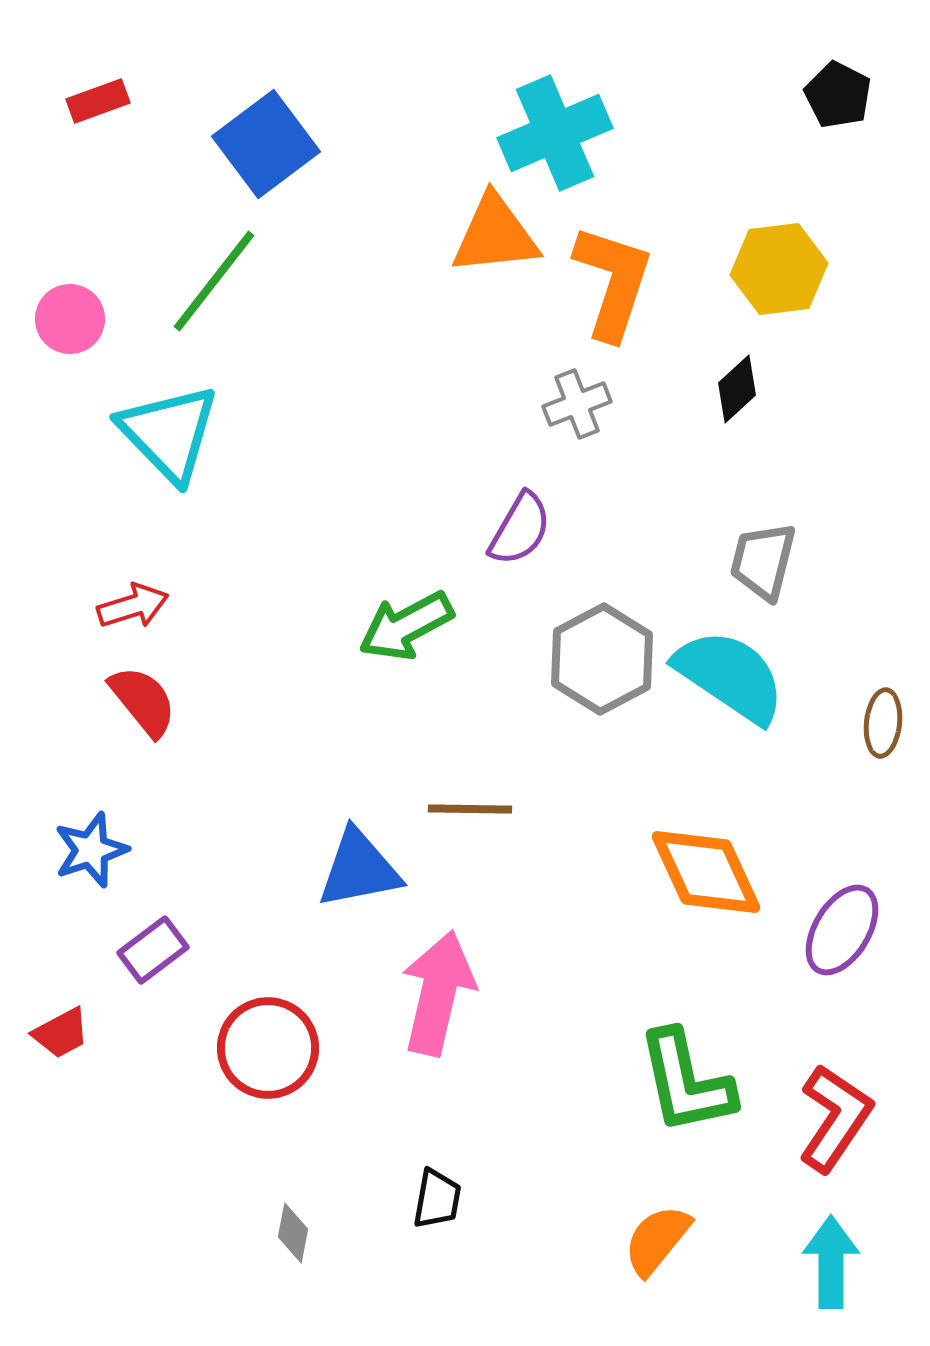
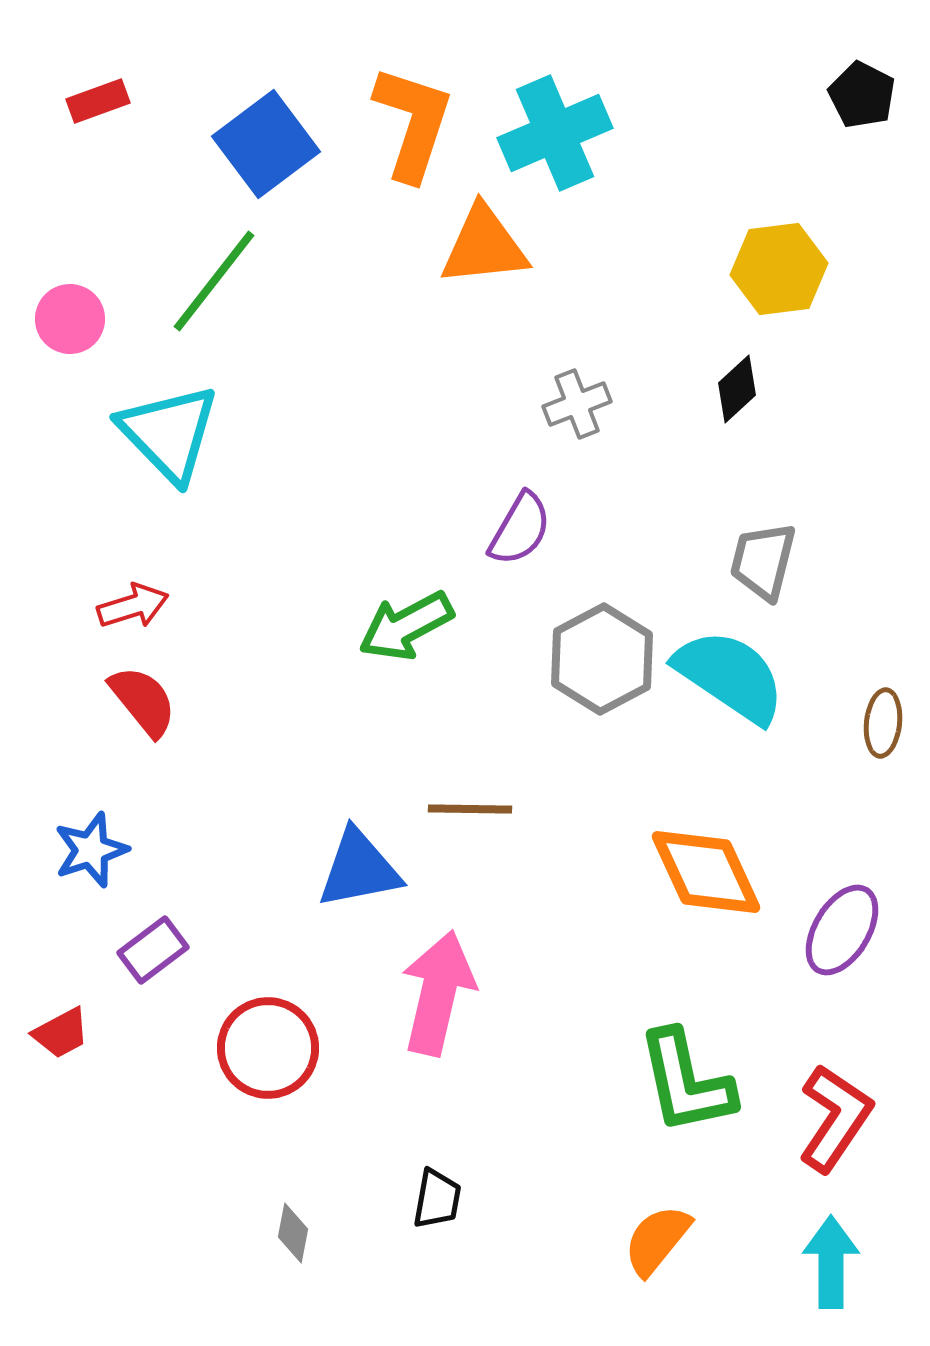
black pentagon: moved 24 px right
orange triangle: moved 11 px left, 11 px down
orange L-shape: moved 200 px left, 159 px up
